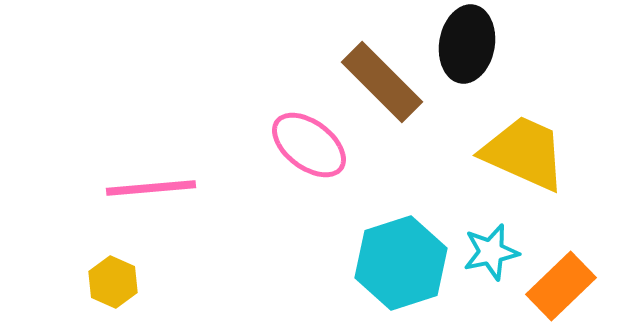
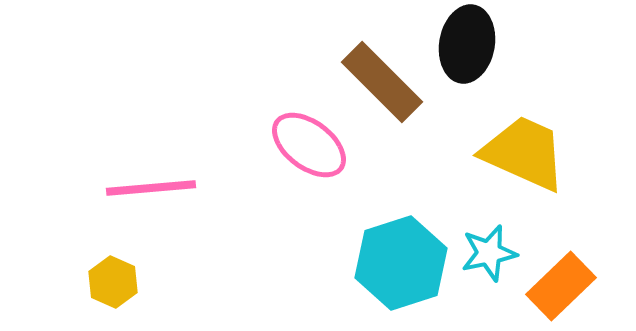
cyan star: moved 2 px left, 1 px down
